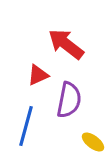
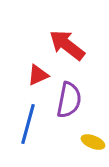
red arrow: moved 1 px right, 1 px down
blue line: moved 2 px right, 2 px up
yellow ellipse: rotated 15 degrees counterclockwise
